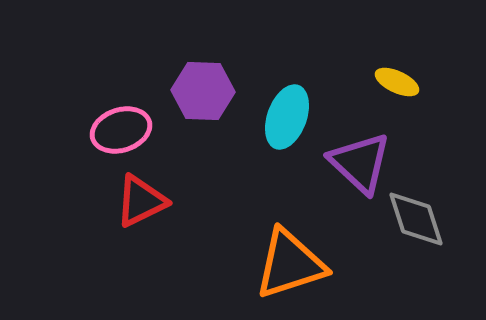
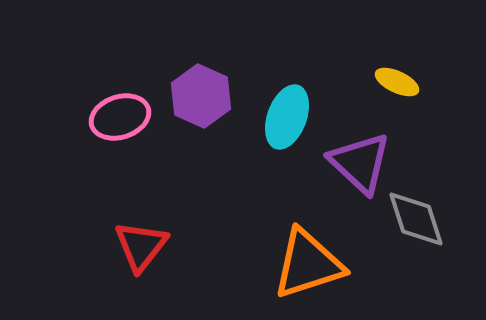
purple hexagon: moved 2 px left, 5 px down; rotated 22 degrees clockwise
pink ellipse: moved 1 px left, 13 px up
red triangle: moved 45 px down; rotated 26 degrees counterclockwise
orange triangle: moved 18 px right
